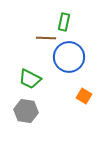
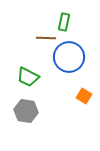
green trapezoid: moved 2 px left, 2 px up
